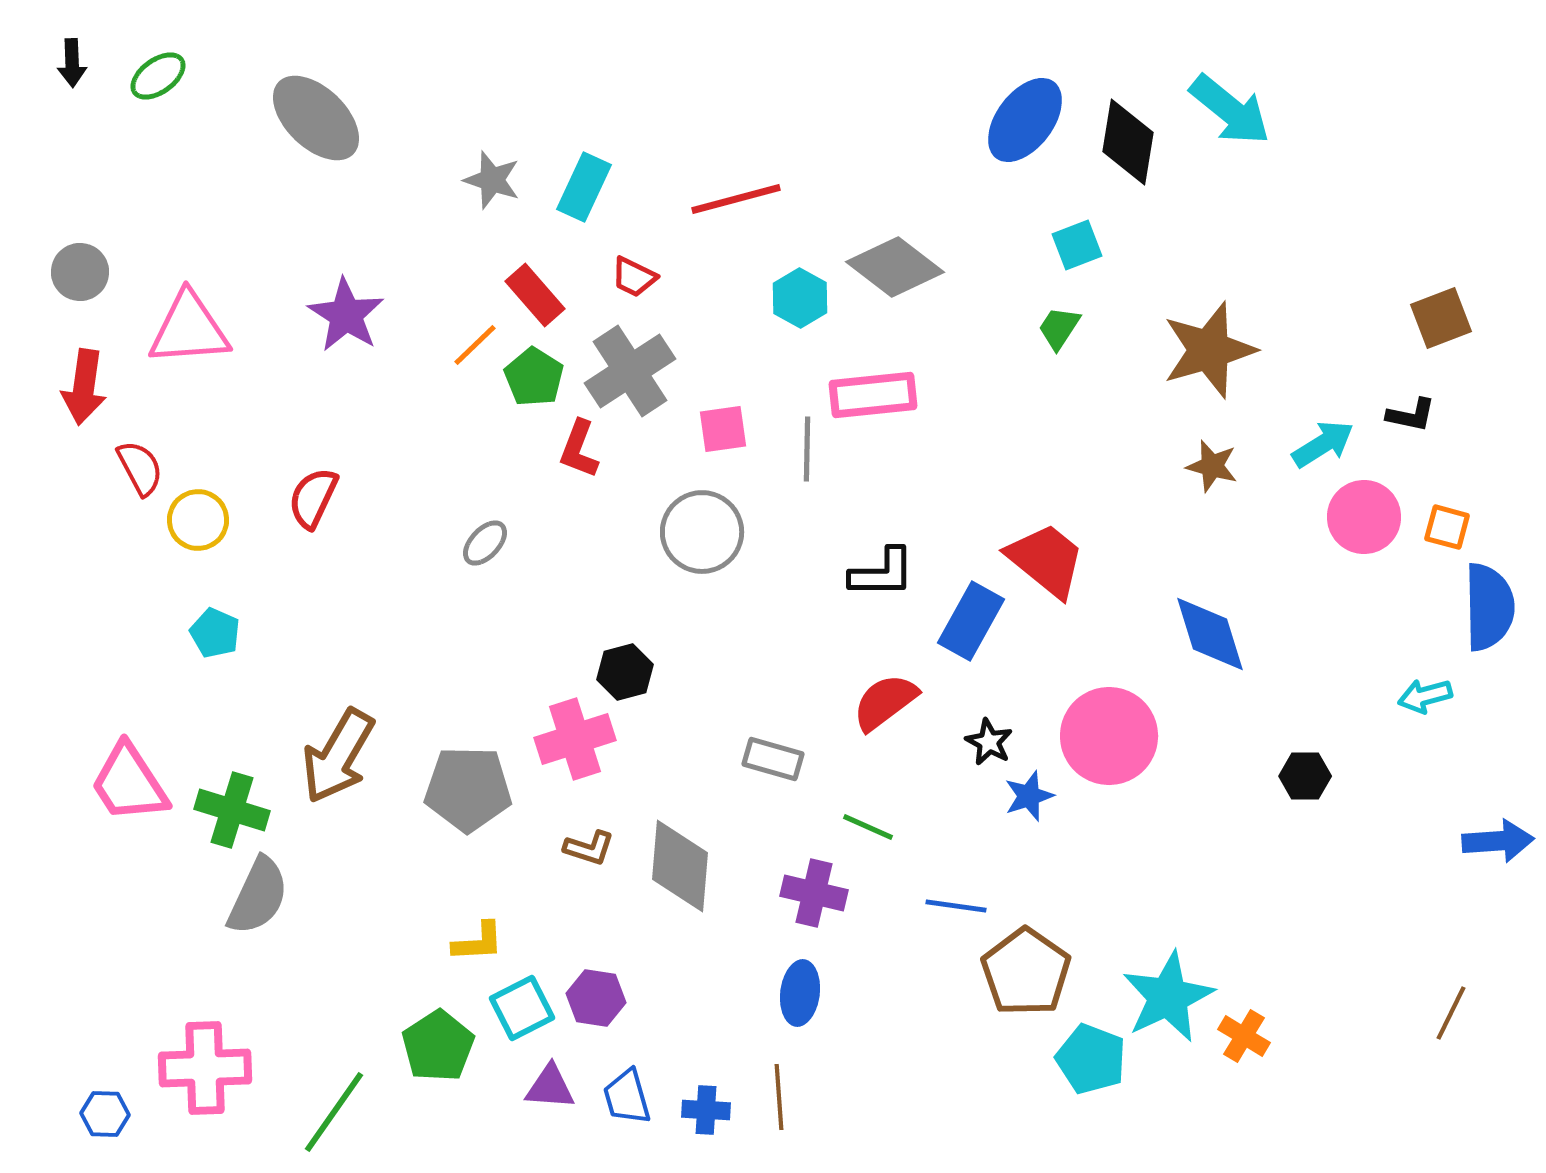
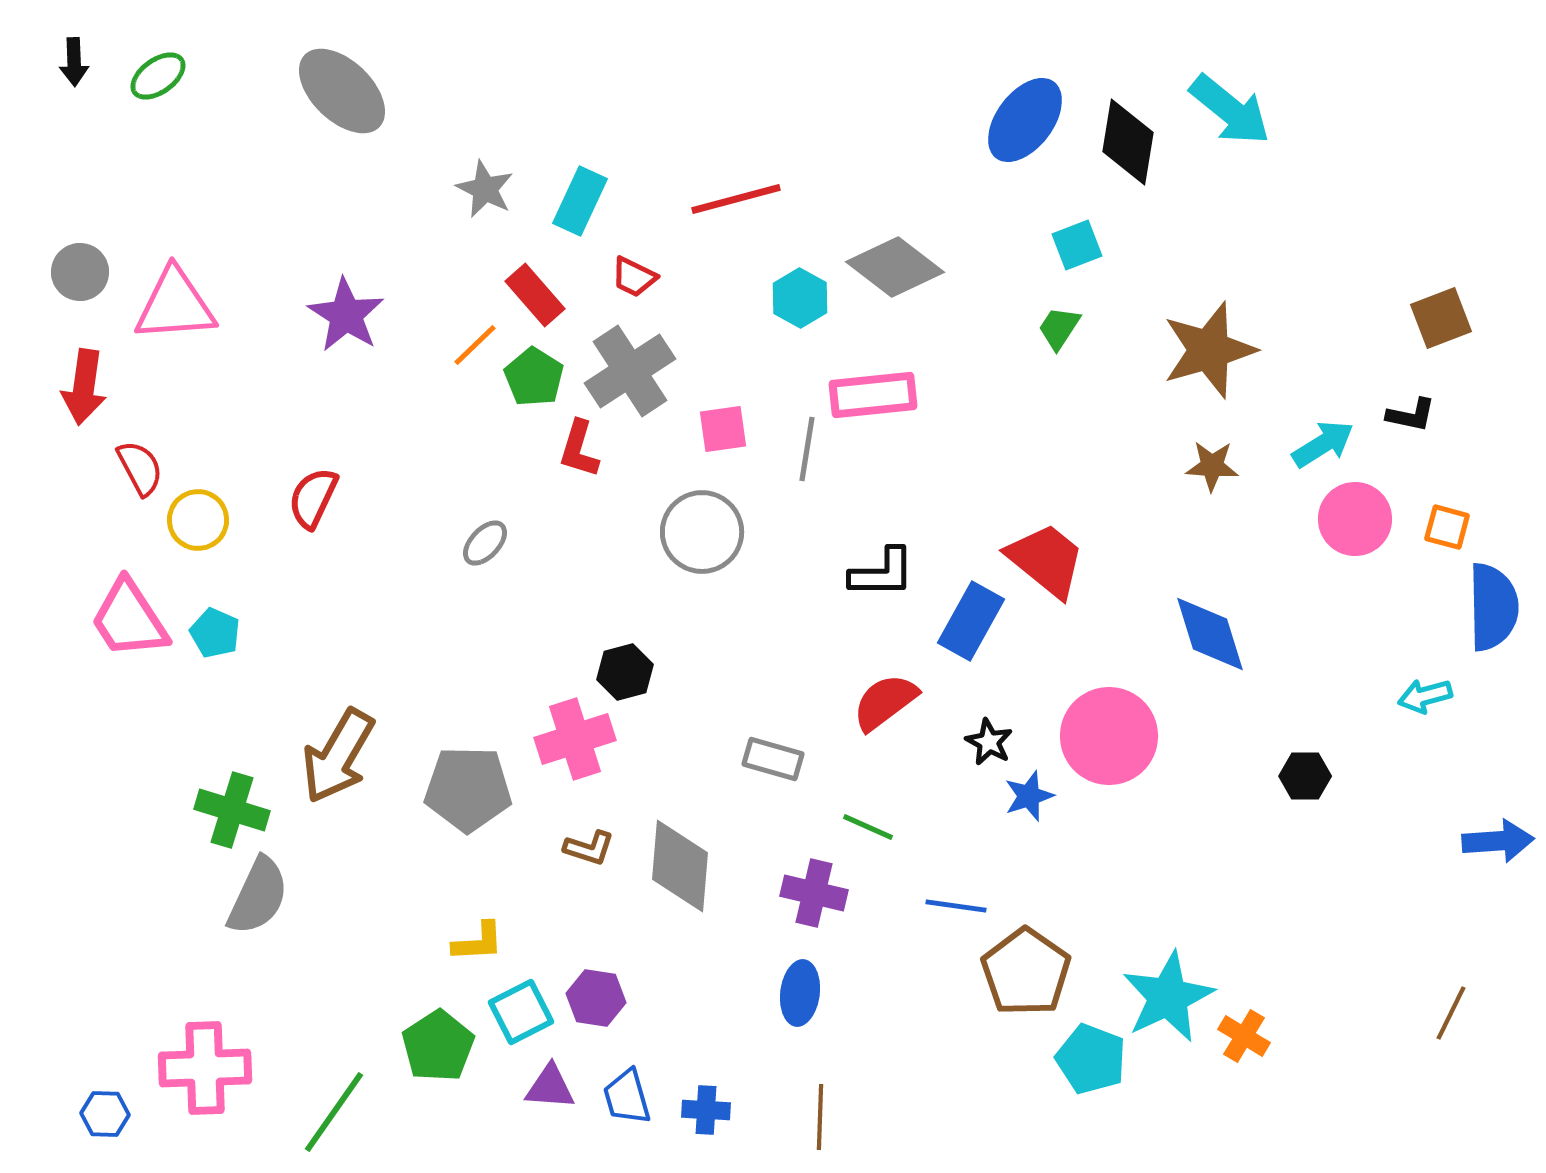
black arrow at (72, 63): moved 2 px right, 1 px up
gray ellipse at (316, 118): moved 26 px right, 27 px up
gray star at (492, 180): moved 7 px left, 9 px down; rotated 8 degrees clockwise
cyan rectangle at (584, 187): moved 4 px left, 14 px down
pink triangle at (189, 329): moved 14 px left, 24 px up
red L-shape at (579, 449): rotated 4 degrees counterclockwise
gray line at (807, 449): rotated 8 degrees clockwise
brown star at (1212, 466): rotated 12 degrees counterclockwise
pink circle at (1364, 517): moved 9 px left, 2 px down
blue semicircle at (1489, 607): moved 4 px right
pink trapezoid at (129, 783): moved 164 px up
cyan square at (522, 1008): moved 1 px left, 4 px down
brown line at (779, 1097): moved 41 px right, 20 px down; rotated 6 degrees clockwise
